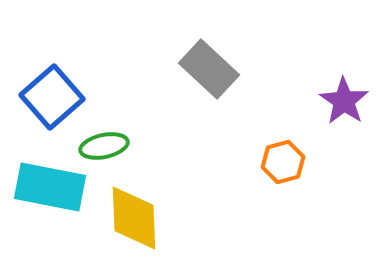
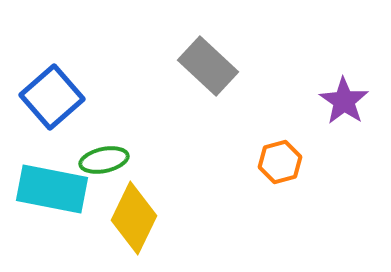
gray rectangle: moved 1 px left, 3 px up
green ellipse: moved 14 px down
orange hexagon: moved 3 px left
cyan rectangle: moved 2 px right, 2 px down
yellow diamond: rotated 28 degrees clockwise
